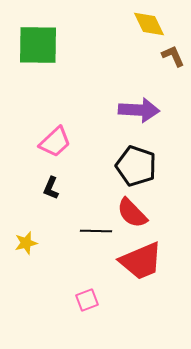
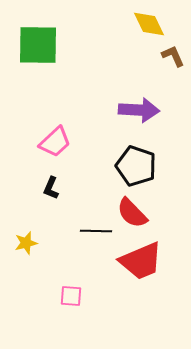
pink square: moved 16 px left, 4 px up; rotated 25 degrees clockwise
